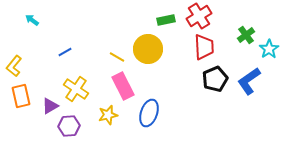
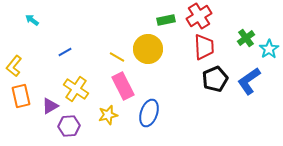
green cross: moved 3 px down
